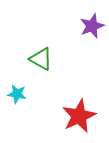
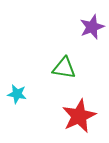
purple star: moved 1 px down
green triangle: moved 23 px right, 9 px down; rotated 20 degrees counterclockwise
